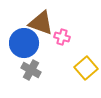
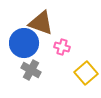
pink cross: moved 10 px down
yellow square: moved 5 px down
